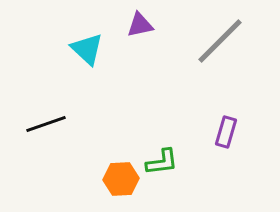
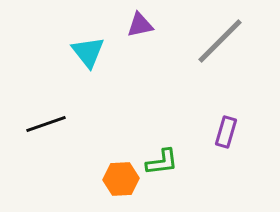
cyan triangle: moved 1 px right, 3 px down; rotated 9 degrees clockwise
